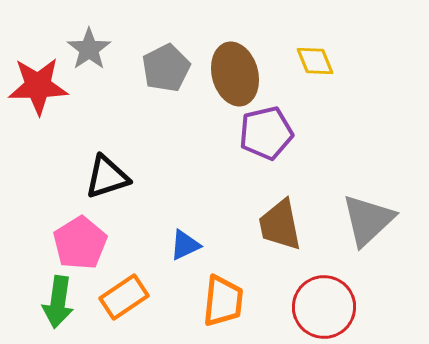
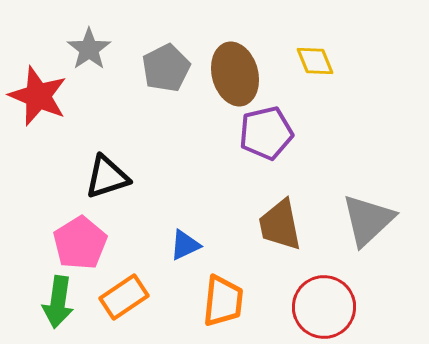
red star: moved 10 px down; rotated 24 degrees clockwise
